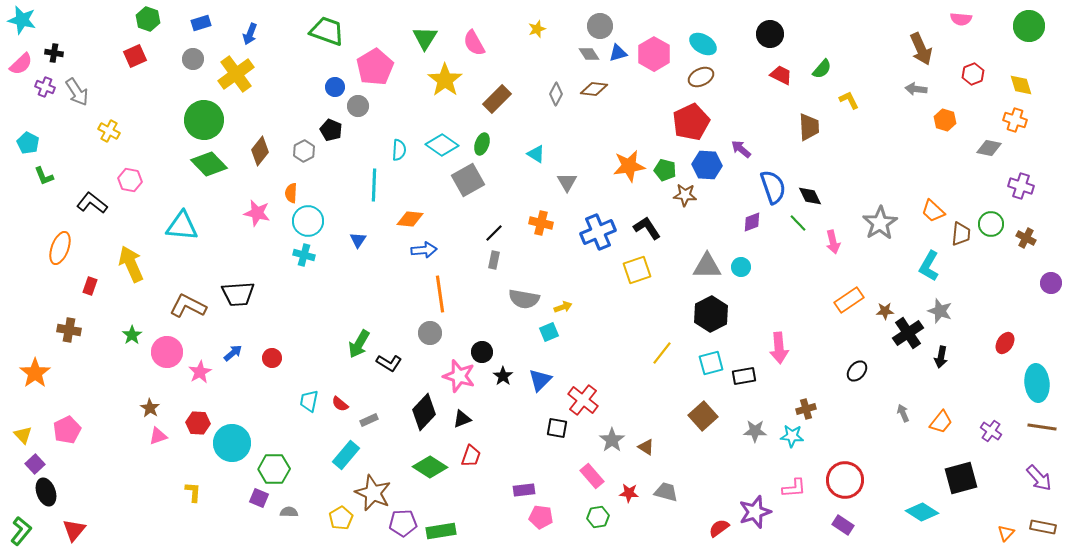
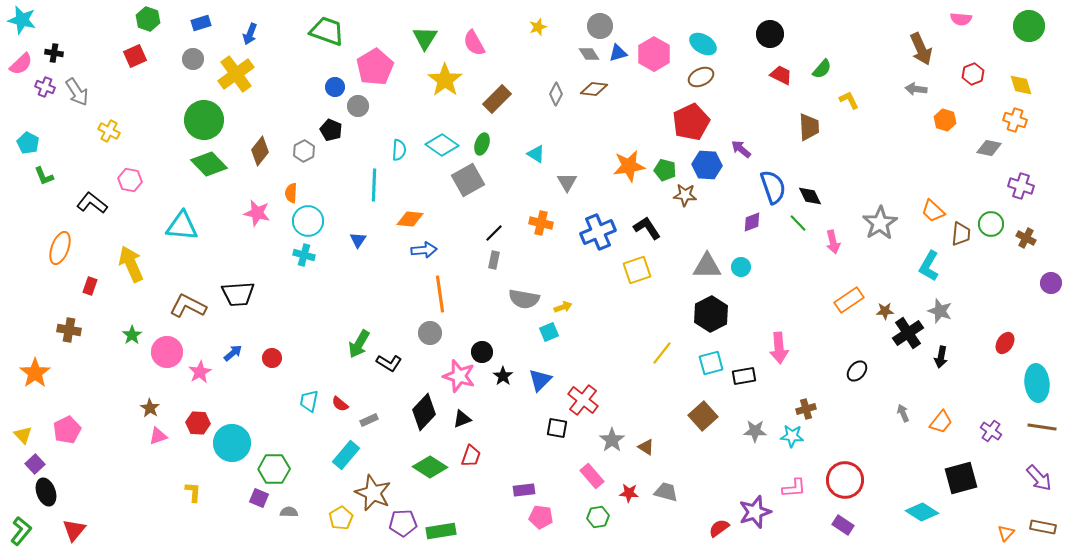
yellow star at (537, 29): moved 1 px right, 2 px up
